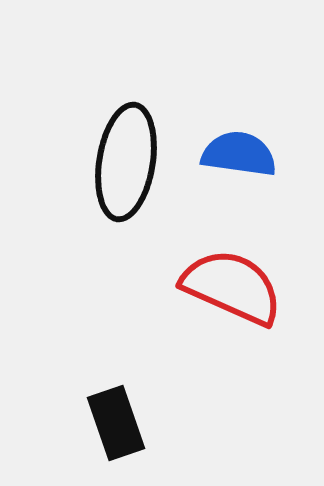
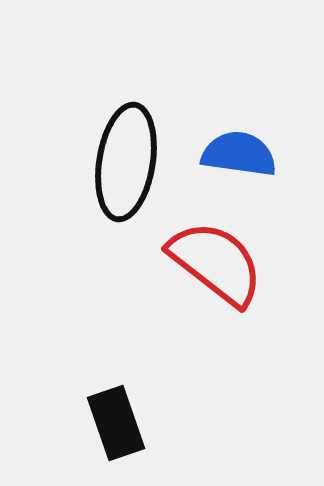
red semicircle: moved 16 px left, 24 px up; rotated 14 degrees clockwise
